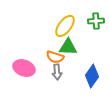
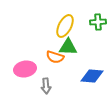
green cross: moved 2 px right, 1 px down
yellow ellipse: rotated 10 degrees counterclockwise
pink ellipse: moved 1 px right, 1 px down; rotated 30 degrees counterclockwise
gray arrow: moved 11 px left, 14 px down
blue diamond: rotated 60 degrees clockwise
